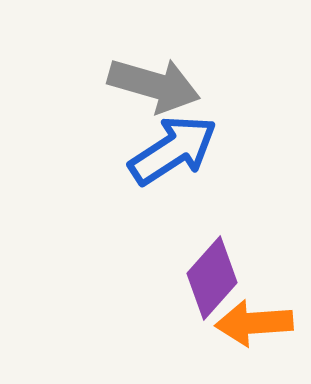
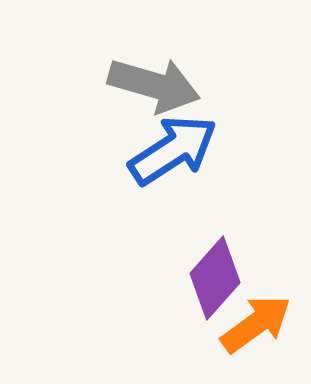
purple diamond: moved 3 px right
orange arrow: moved 2 px right, 1 px down; rotated 148 degrees clockwise
